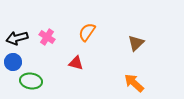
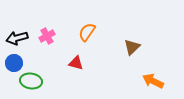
pink cross: moved 1 px up; rotated 28 degrees clockwise
brown triangle: moved 4 px left, 4 px down
blue circle: moved 1 px right, 1 px down
orange arrow: moved 19 px right, 2 px up; rotated 15 degrees counterclockwise
